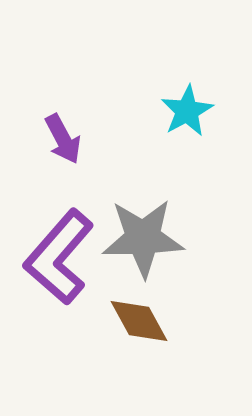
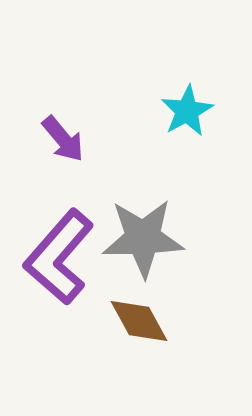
purple arrow: rotated 12 degrees counterclockwise
